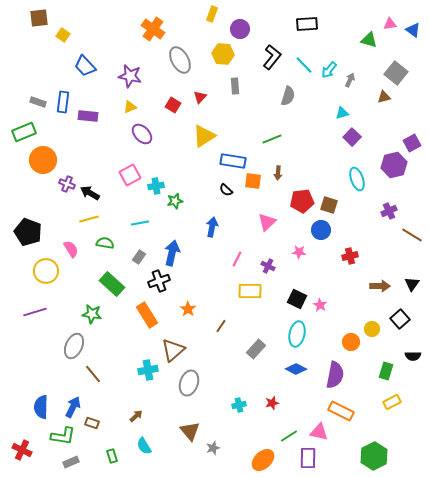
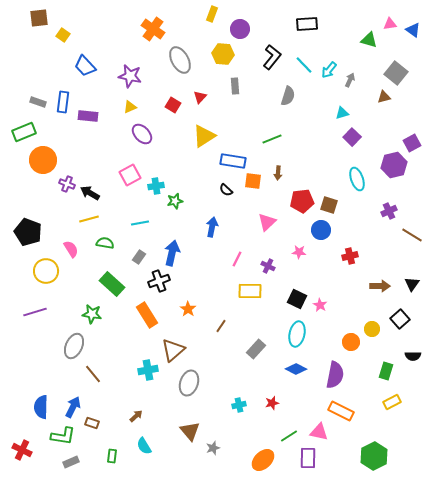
green rectangle at (112, 456): rotated 24 degrees clockwise
